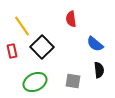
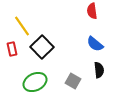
red semicircle: moved 21 px right, 8 px up
red rectangle: moved 2 px up
gray square: rotated 21 degrees clockwise
